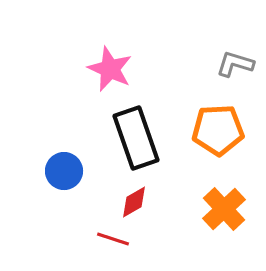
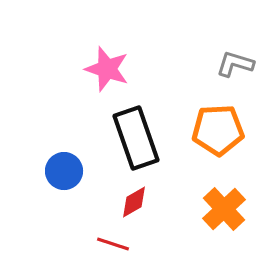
pink star: moved 3 px left; rotated 6 degrees counterclockwise
red line: moved 5 px down
